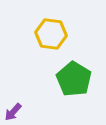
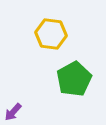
green pentagon: rotated 12 degrees clockwise
